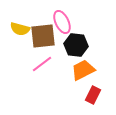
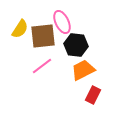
yellow semicircle: rotated 72 degrees counterclockwise
pink line: moved 2 px down
